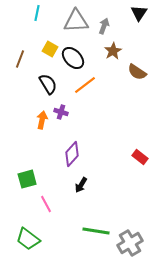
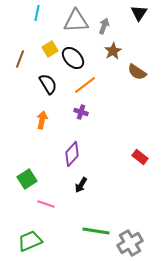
yellow square: rotated 28 degrees clockwise
purple cross: moved 20 px right
green square: rotated 18 degrees counterclockwise
pink line: rotated 42 degrees counterclockwise
green trapezoid: moved 2 px right, 2 px down; rotated 120 degrees clockwise
